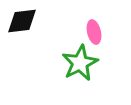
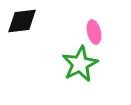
green star: moved 1 px down
